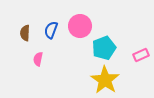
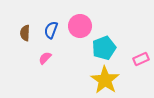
pink rectangle: moved 4 px down
pink semicircle: moved 7 px right, 1 px up; rotated 32 degrees clockwise
